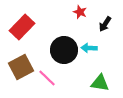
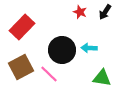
black arrow: moved 12 px up
black circle: moved 2 px left
pink line: moved 2 px right, 4 px up
green triangle: moved 2 px right, 5 px up
